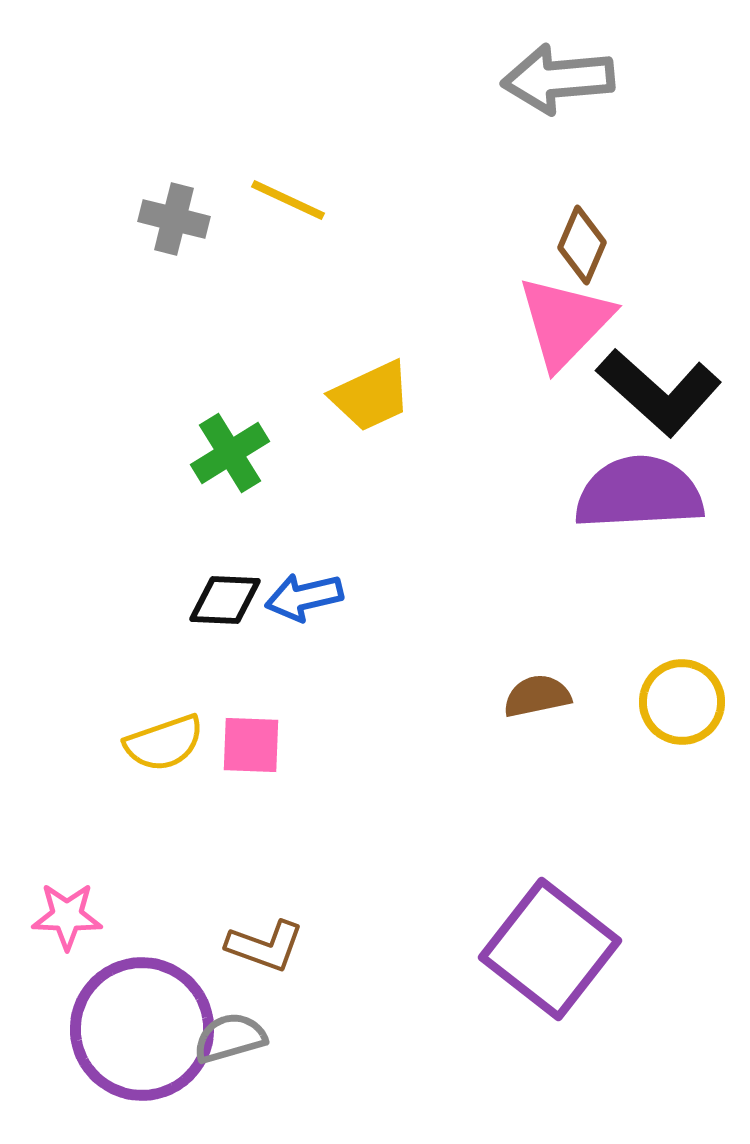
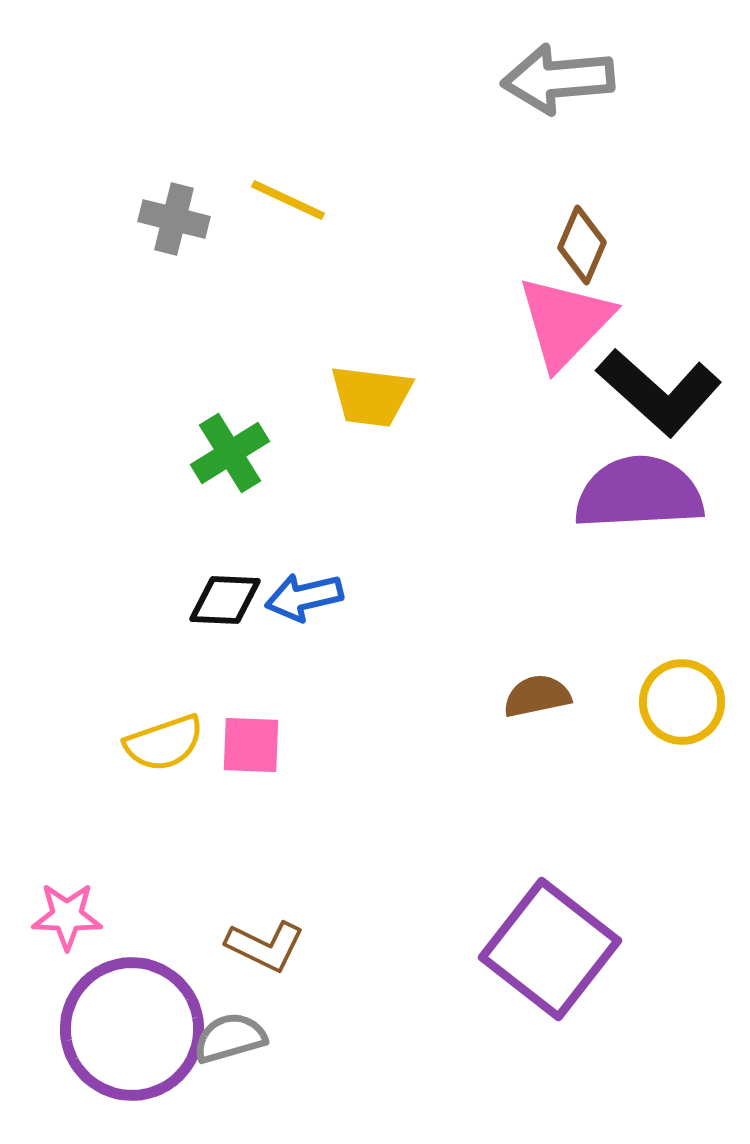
yellow trapezoid: rotated 32 degrees clockwise
brown L-shape: rotated 6 degrees clockwise
purple circle: moved 10 px left
